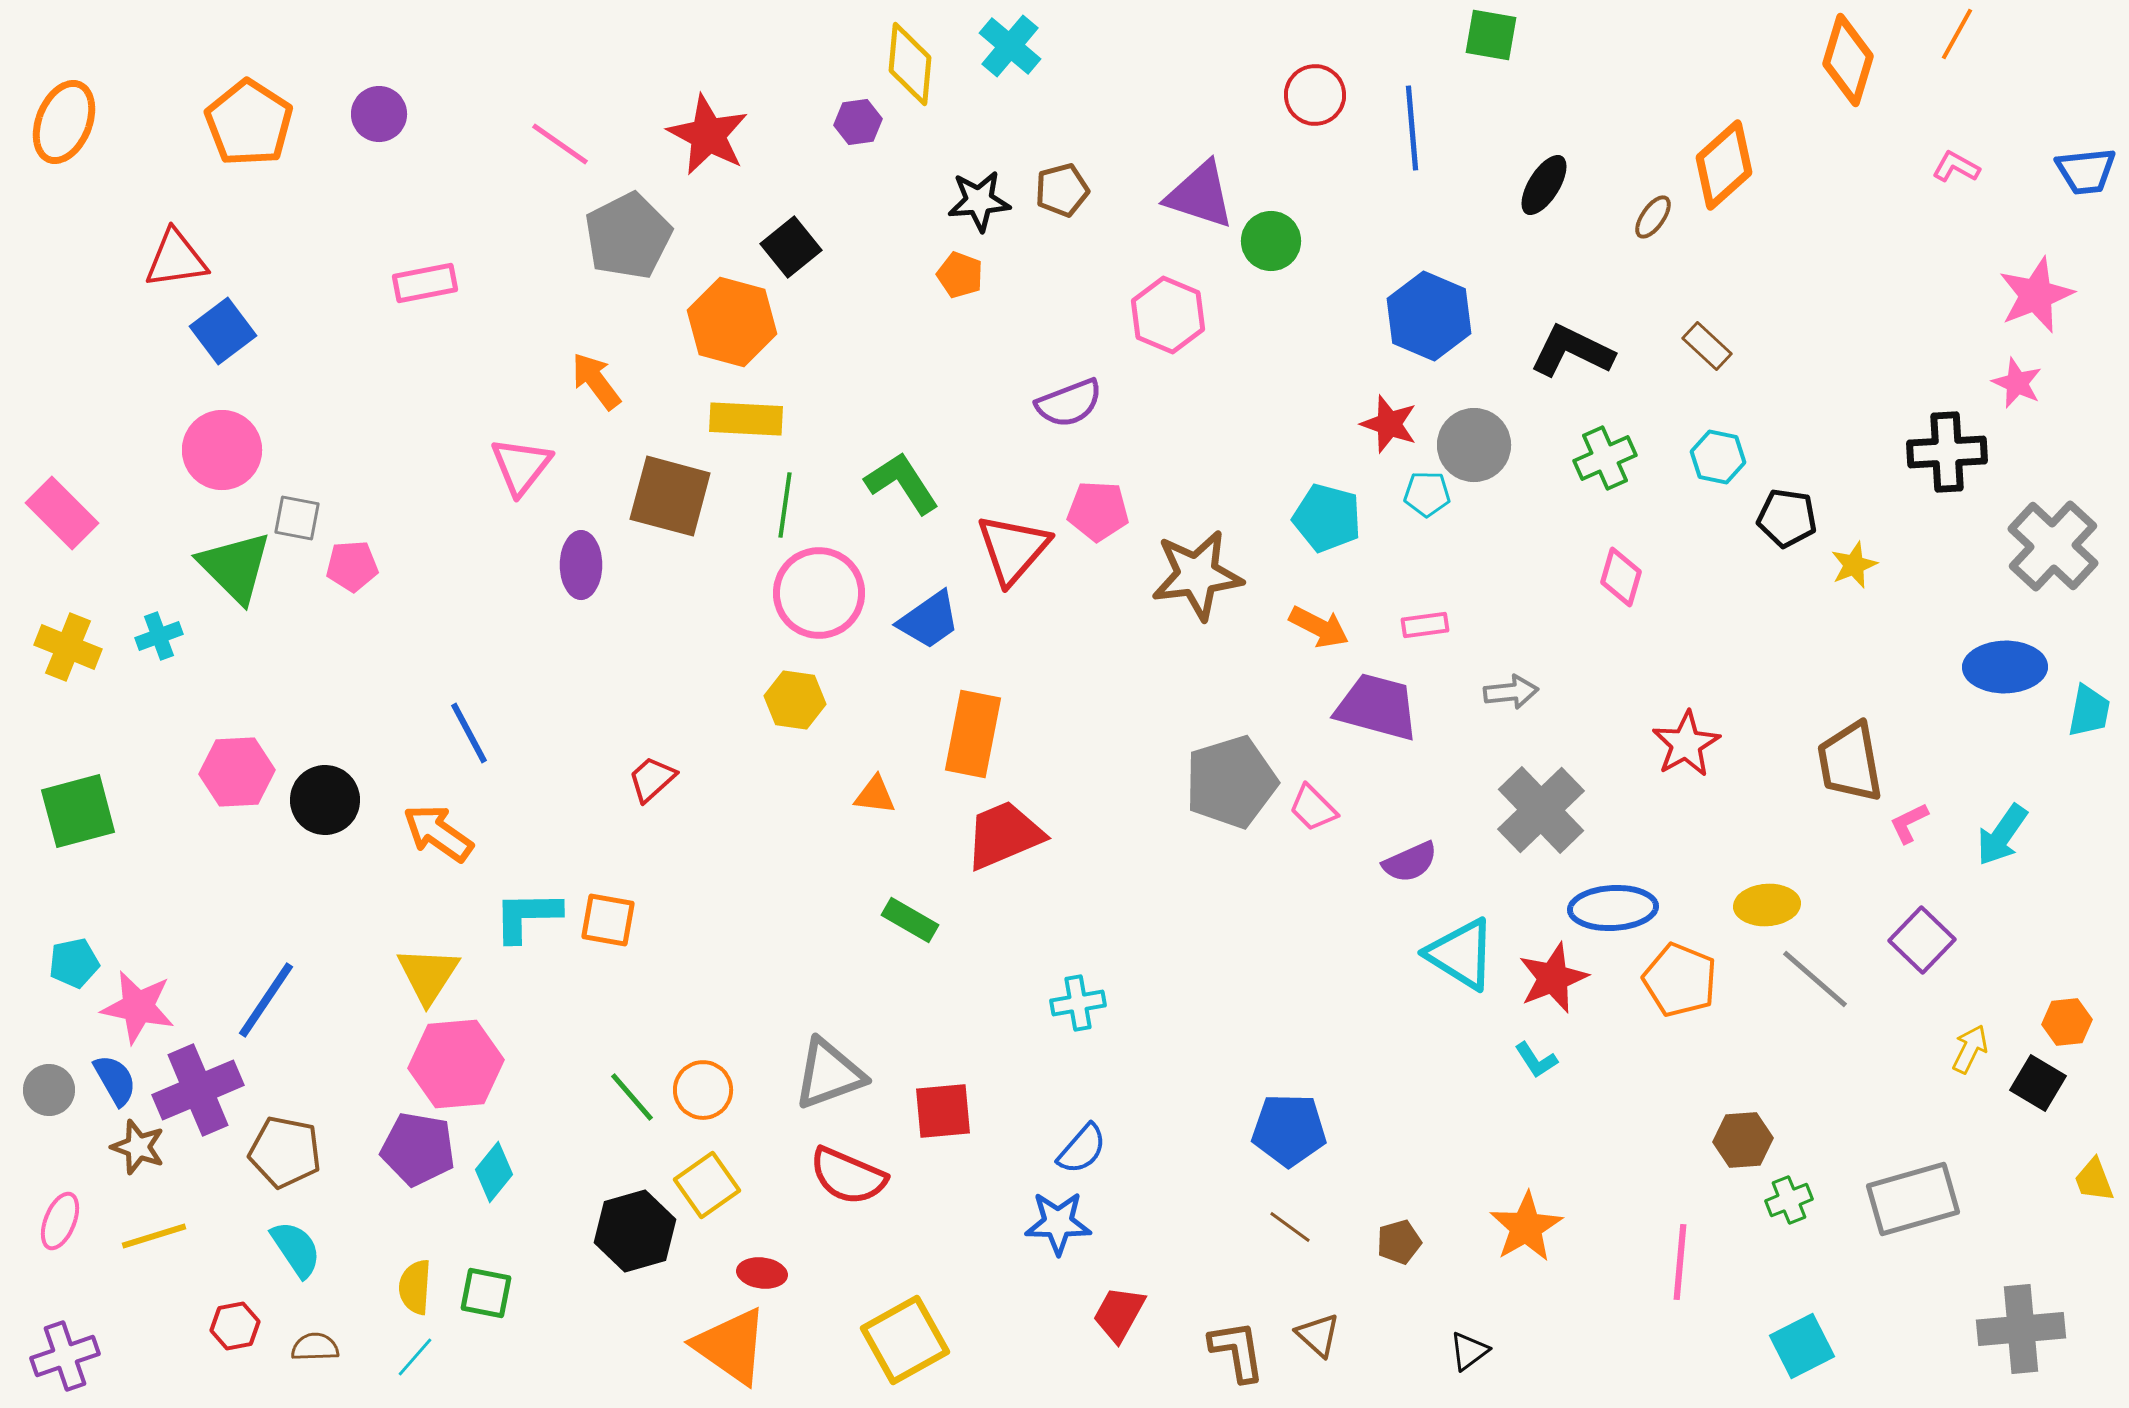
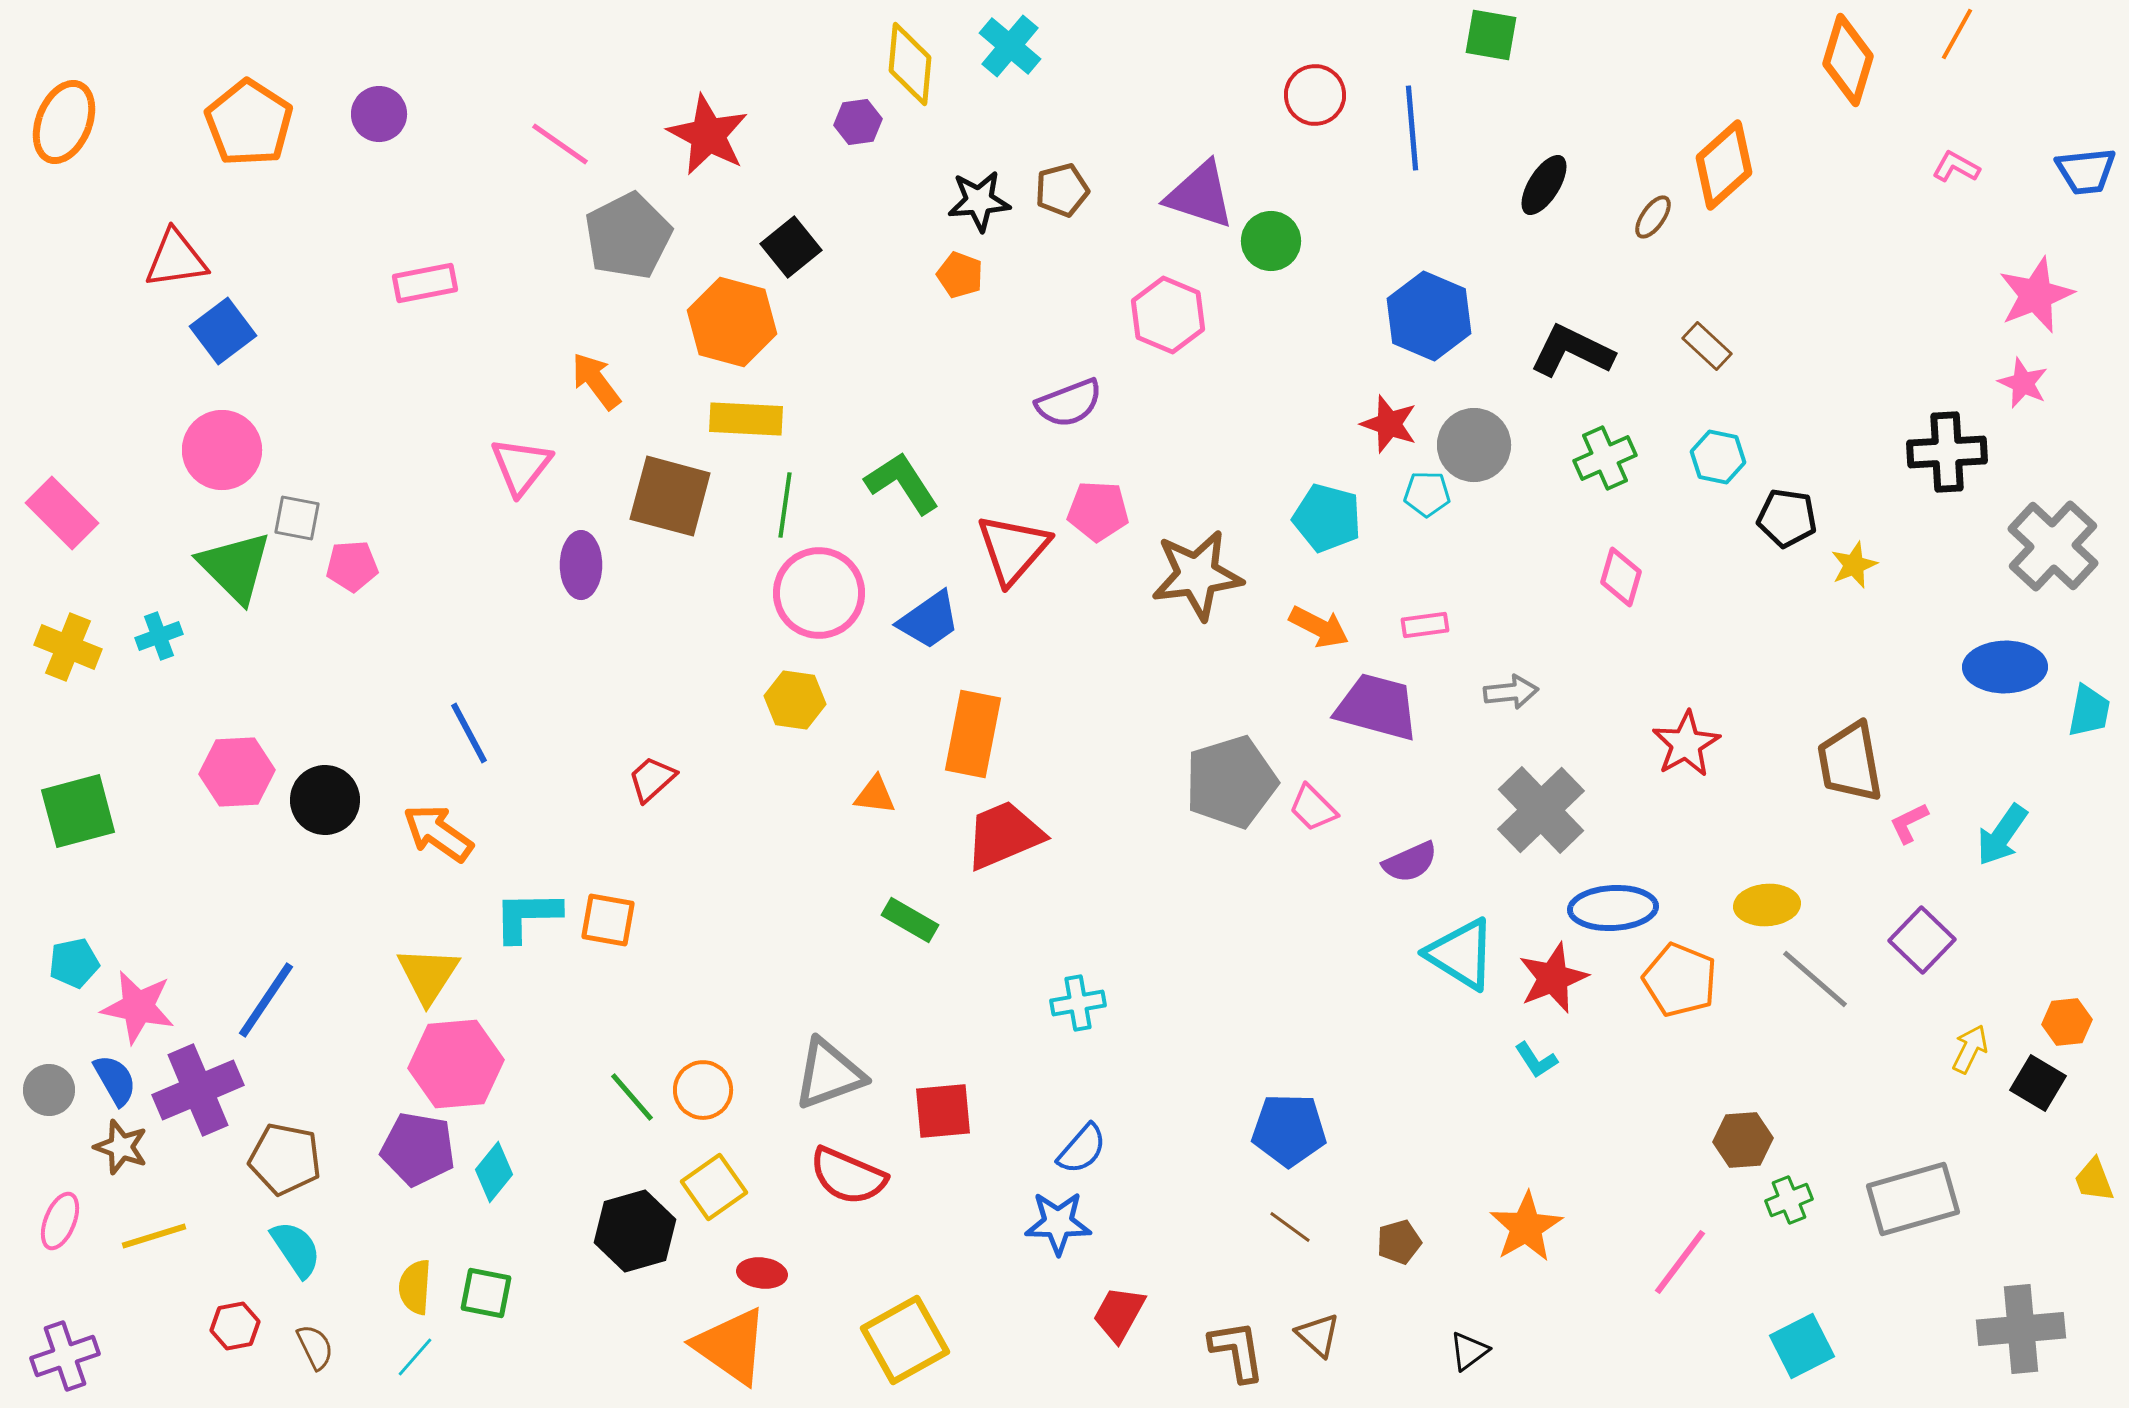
pink star at (2017, 383): moved 6 px right
brown star at (138, 1147): moved 17 px left
brown pentagon at (285, 1152): moved 7 px down
yellow square at (707, 1185): moved 7 px right, 2 px down
pink line at (1680, 1262): rotated 32 degrees clockwise
brown semicircle at (315, 1347): rotated 66 degrees clockwise
